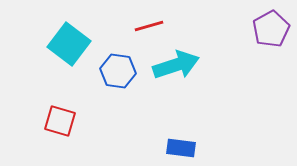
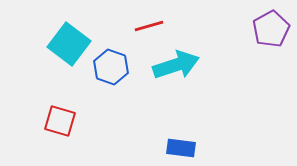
blue hexagon: moved 7 px left, 4 px up; rotated 12 degrees clockwise
